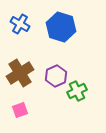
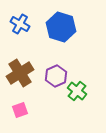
green cross: rotated 24 degrees counterclockwise
